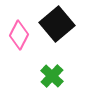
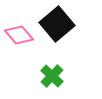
pink diamond: rotated 68 degrees counterclockwise
